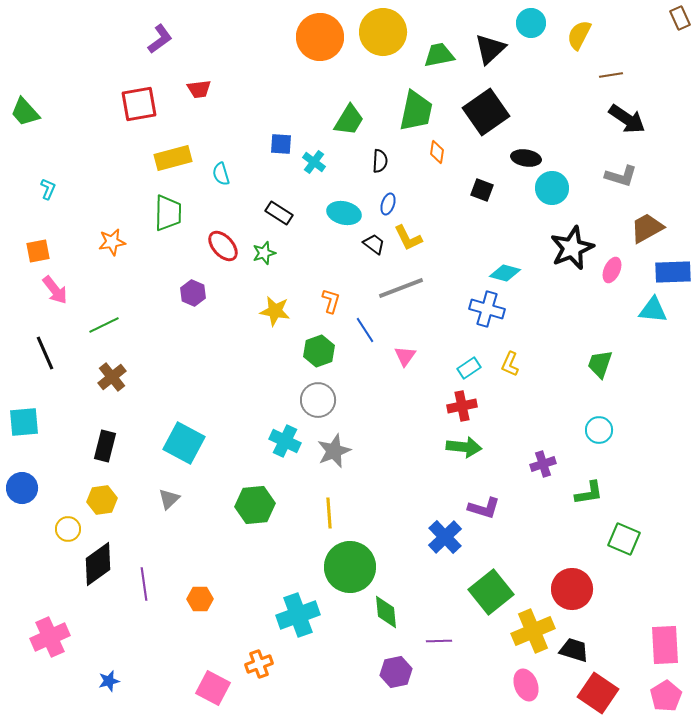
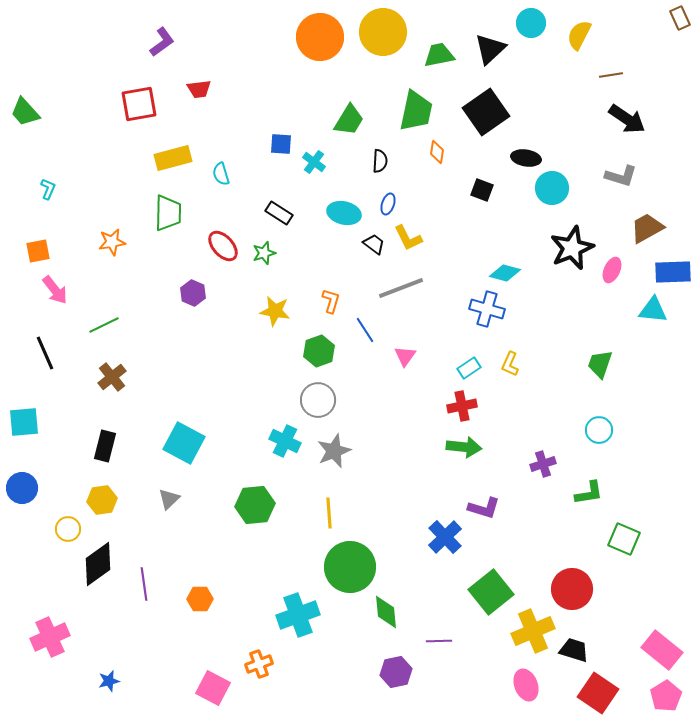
purple L-shape at (160, 39): moved 2 px right, 3 px down
pink rectangle at (665, 645): moved 3 px left, 5 px down; rotated 48 degrees counterclockwise
